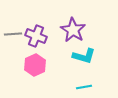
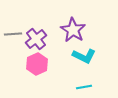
purple cross: moved 3 px down; rotated 30 degrees clockwise
cyan L-shape: rotated 10 degrees clockwise
pink hexagon: moved 2 px right, 1 px up
